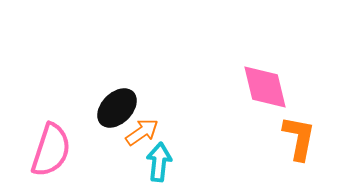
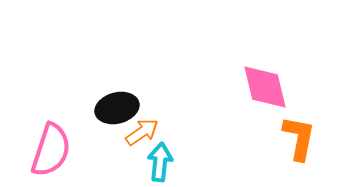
black ellipse: rotated 30 degrees clockwise
cyan arrow: moved 1 px right
